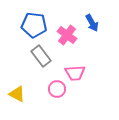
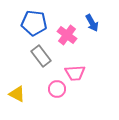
blue pentagon: moved 2 px up
